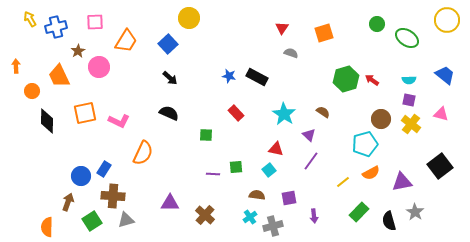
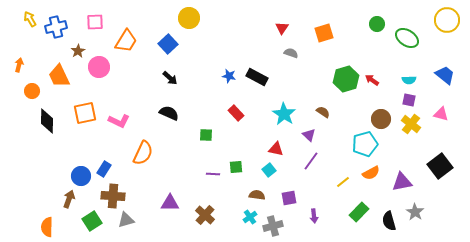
orange arrow at (16, 66): moved 3 px right, 1 px up; rotated 16 degrees clockwise
brown arrow at (68, 202): moved 1 px right, 3 px up
